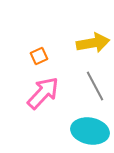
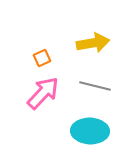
orange square: moved 3 px right, 2 px down
gray line: rotated 48 degrees counterclockwise
cyan ellipse: rotated 9 degrees counterclockwise
